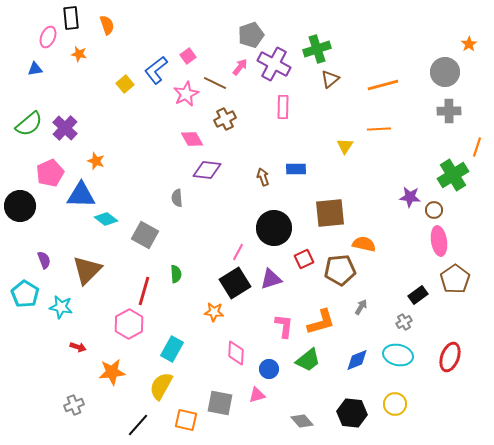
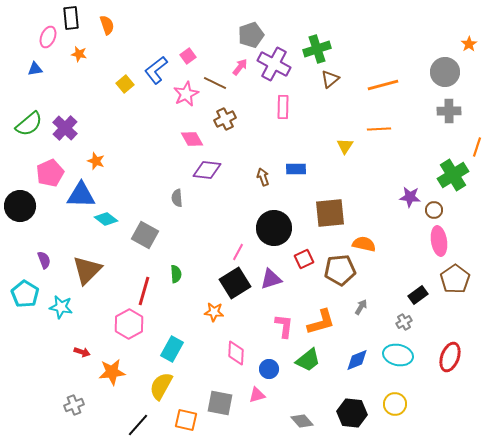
red arrow at (78, 347): moved 4 px right, 5 px down
